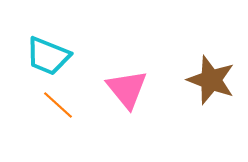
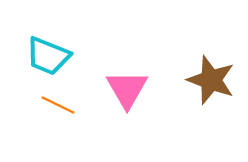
pink triangle: rotated 9 degrees clockwise
orange line: rotated 16 degrees counterclockwise
